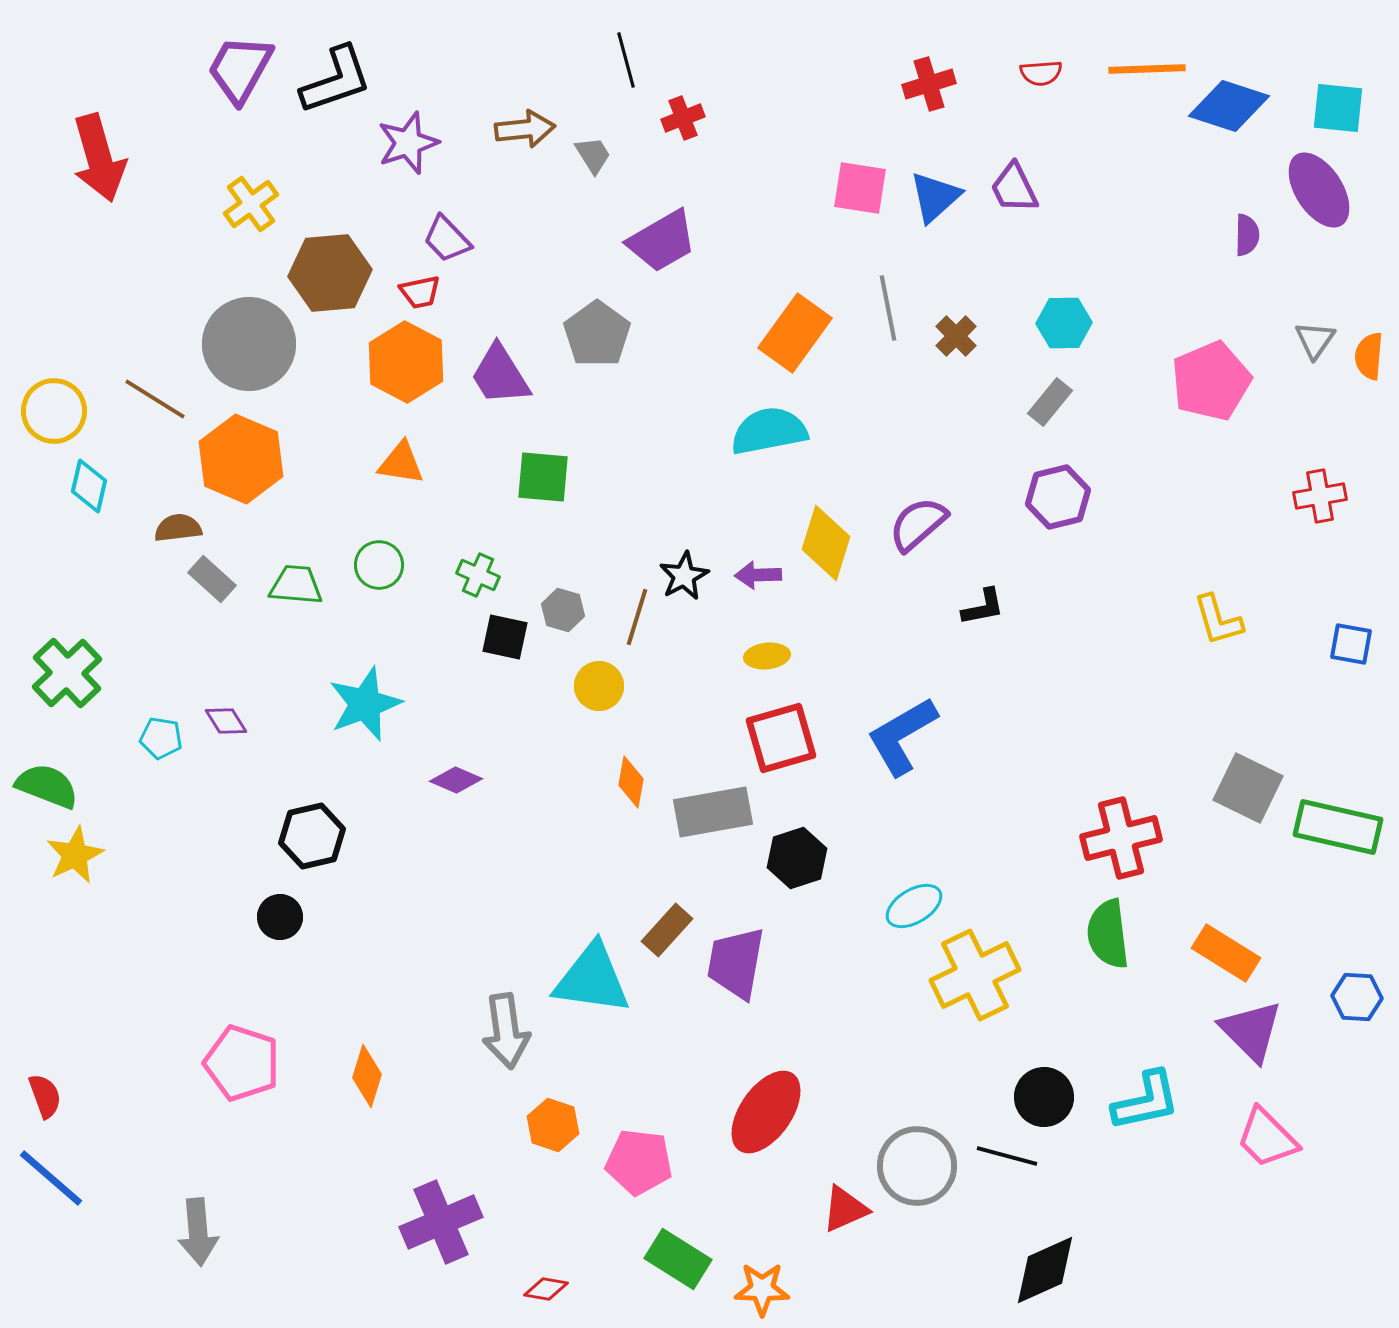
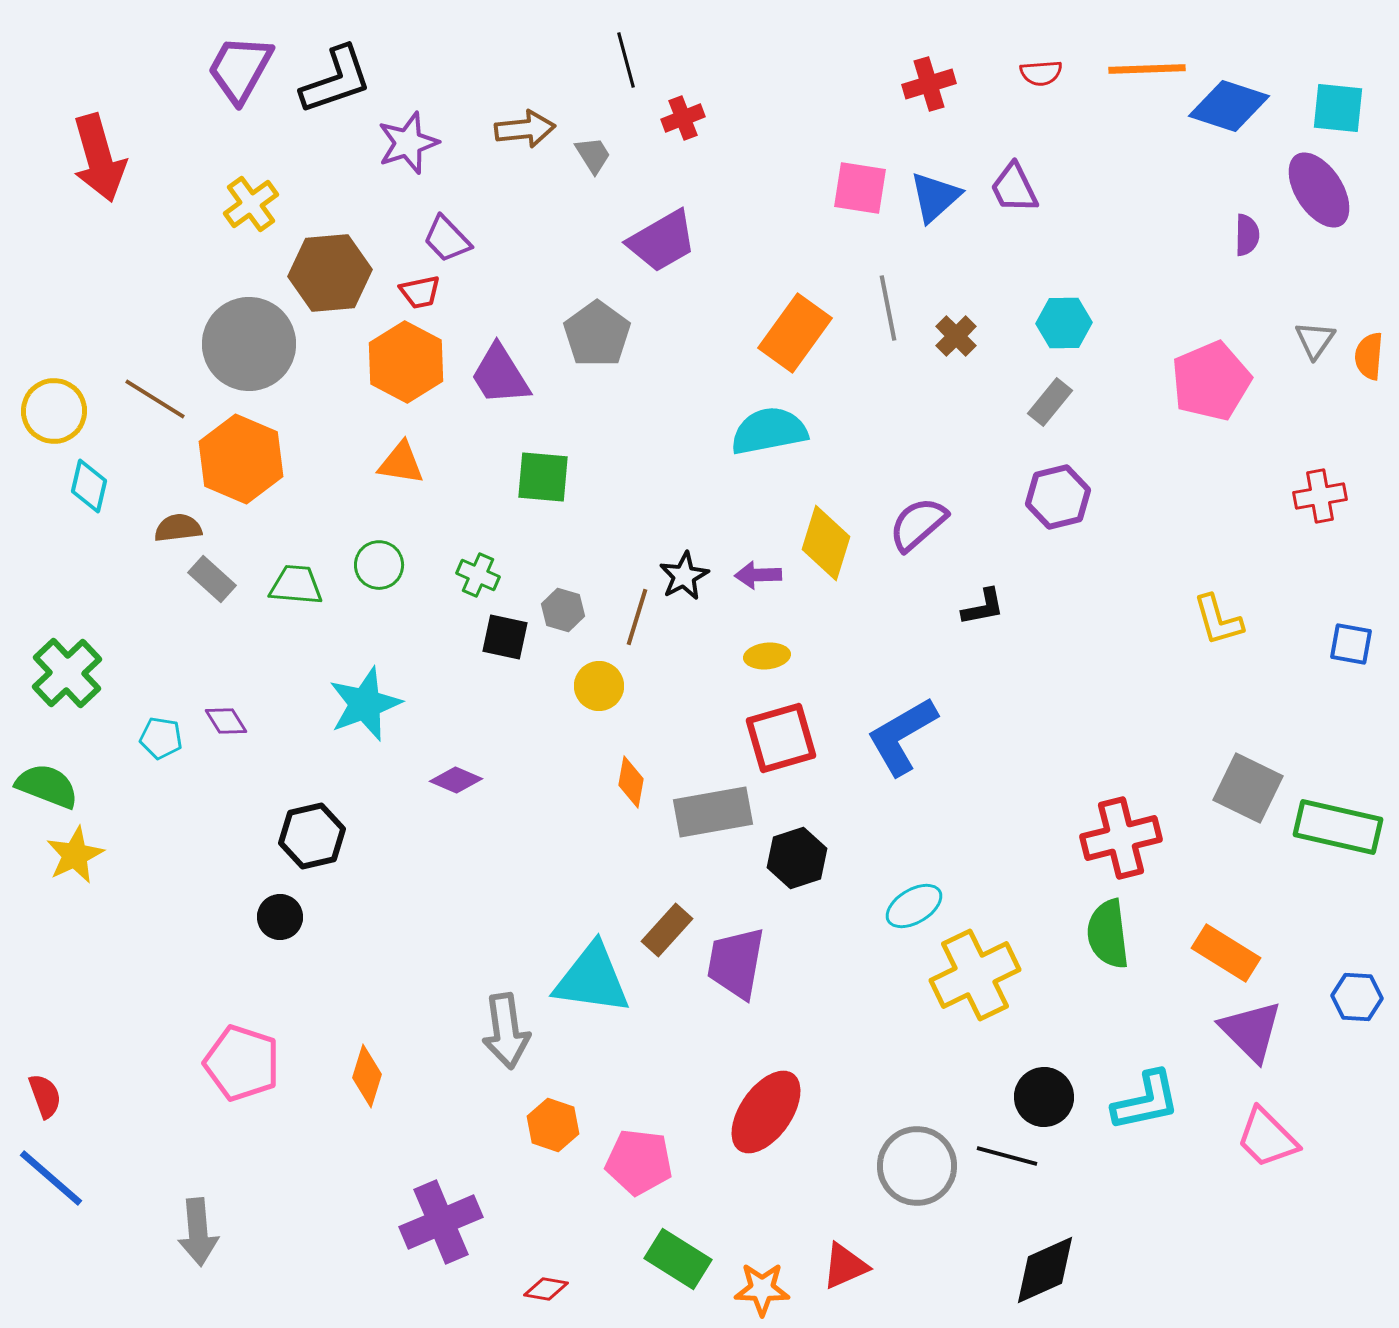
red triangle at (845, 1209): moved 57 px down
